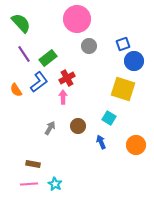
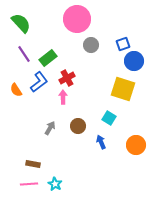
gray circle: moved 2 px right, 1 px up
